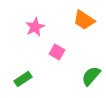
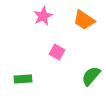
pink star: moved 8 px right, 11 px up
green rectangle: rotated 30 degrees clockwise
